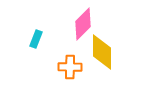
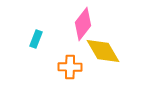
pink diamond: rotated 8 degrees counterclockwise
yellow diamond: moved 1 px right, 1 px up; rotated 30 degrees counterclockwise
